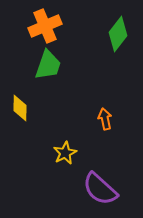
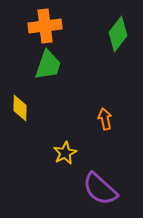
orange cross: rotated 16 degrees clockwise
